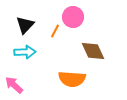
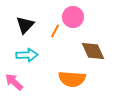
cyan arrow: moved 2 px right, 3 px down
pink arrow: moved 3 px up
